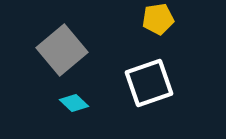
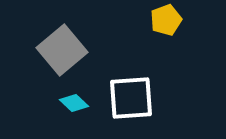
yellow pentagon: moved 8 px right, 1 px down; rotated 12 degrees counterclockwise
white square: moved 18 px left, 15 px down; rotated 15 degrees clockwise
